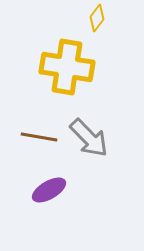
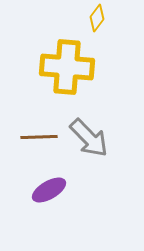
yellow cross: rotated 4 degrees counterclockwise
brown line: rotated 12 degrees counterclockwise
